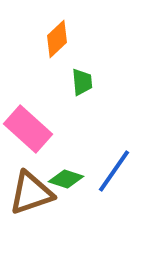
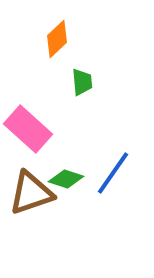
blue line: moved 1 px left, 2 px down
